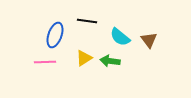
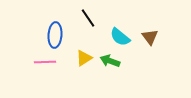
black line: moved 1 px right, 3 px up; rotated 48 degrees clockwise
blue ellipse: rotated 15 degrees counterclockwise
brown triangle: moved 1 px right, 3 px up
green arrow: rotated 12 degrees clockwise
